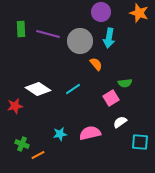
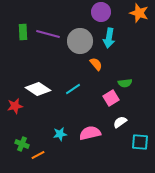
green rectangle: moved 2 px right, 3 px down
